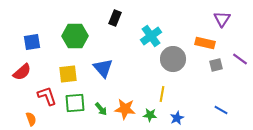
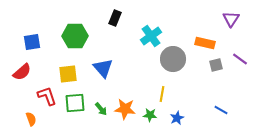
purple triangle: moved 9 px right
